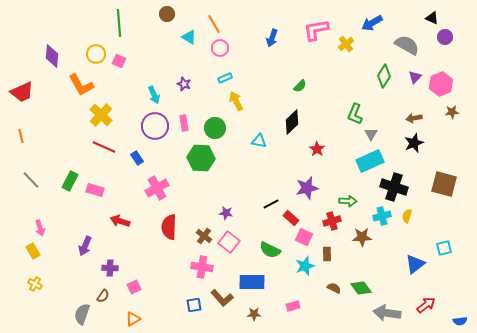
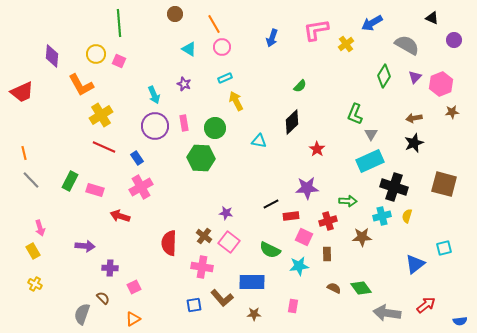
brown circle at (167, 14): moved 8 px right
cyan triangle at (189, 37): moved 12 px down
purple circle at (445, 37): moved 9 px right, 3 px down
pink circle at (220, 48): moved 2 px right, 1 px up
yellow cross at (101, 115): rotated 15 degrees clockwise
orange line at (21, 136): moved 3 px right, 17 px down
pink cross at (157, 188): moved 16 px left, 1 px up
purple star at (307, 188): rotated 10 degrees clockwise
red rectangle at (291, 218): moved 2 px up; rotated 49 degrees counterclockwise
red arrow at (120, 221): moved 5 px up
red cross at (332, 221): moved 4 px left
red semicircle at (169, 227): moved 16 px down
purple arrow at (85, 246): rotated 108 degrees counterclockwise
cyan star at (305, 266): moved 6 px left; rotated 12 degrees clockwise
brown semicircle at (103, 296): moved 2 px down; rotated 80 degrees counterclockwise
pink rectangle at (293, 306): rotated 64 degrees counterclockwise
